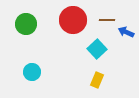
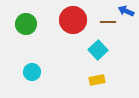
brown line: moved 1 px right, 2 px down
blue arrow: moved 21 px up
cyan square: moved 1 px right, 1 px down
yellow rectangle: rotated 56 degrees clockwise
